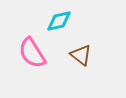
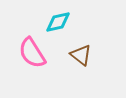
cyan diamond: moved 1 px left, 1 px down
